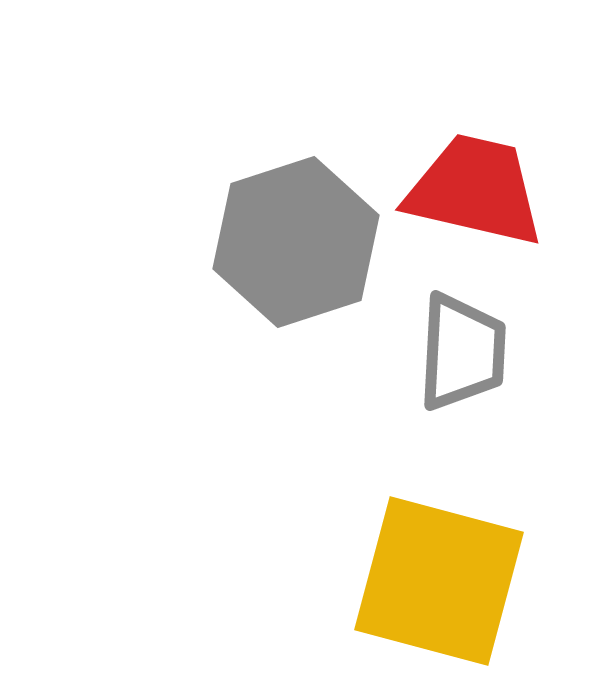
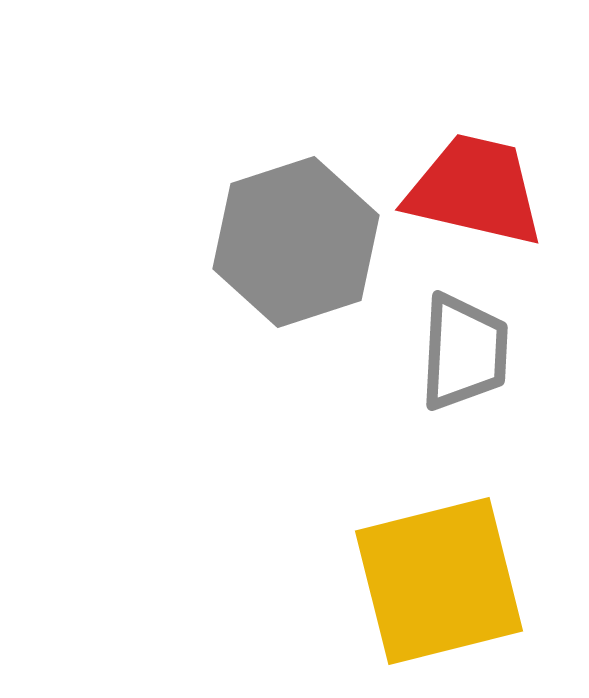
gray trapezoid: moved 2 px right
yellow square: rotated 29 degrees counterclockwise
